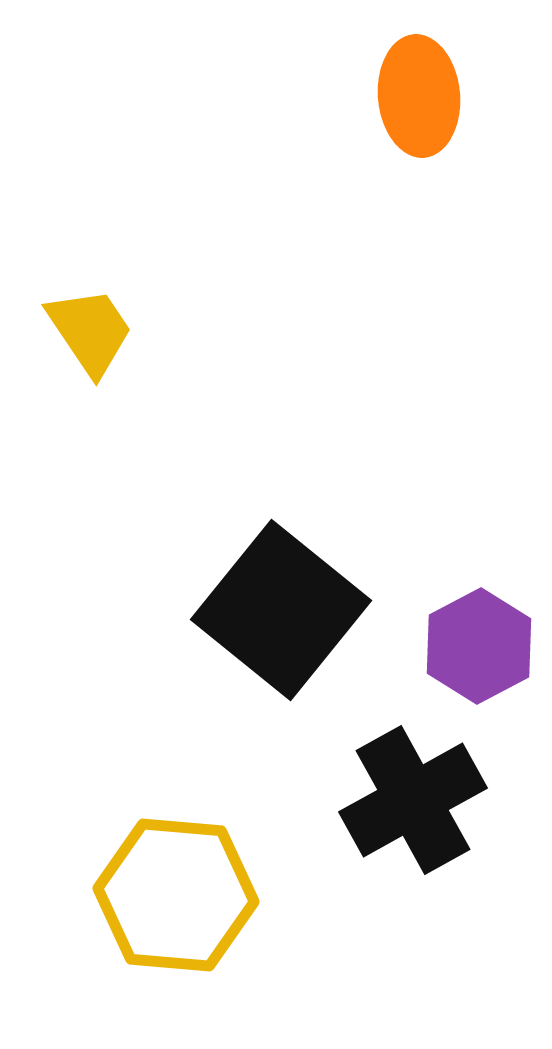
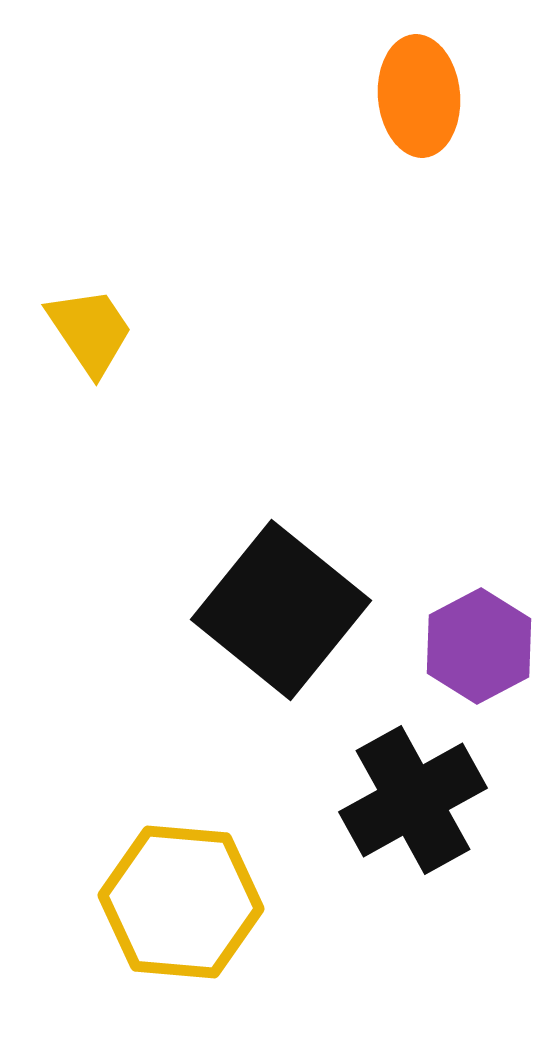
yellow hexagon: moved 5 px right, 7 px down
